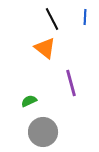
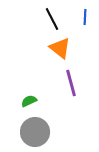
orange triangle: moved 15 px right
gray circle: moved 8 px left
